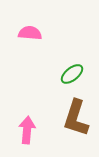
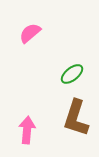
pink semicircle: rotated 45 degrees counterclockwise
